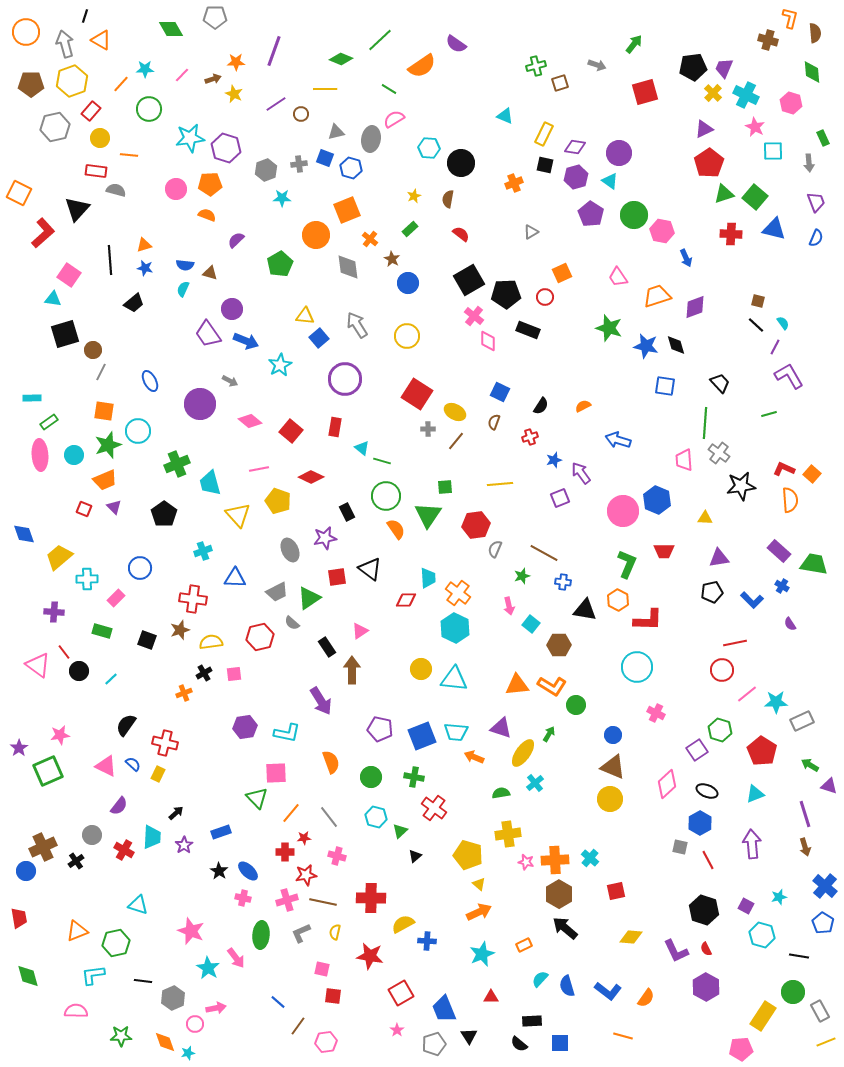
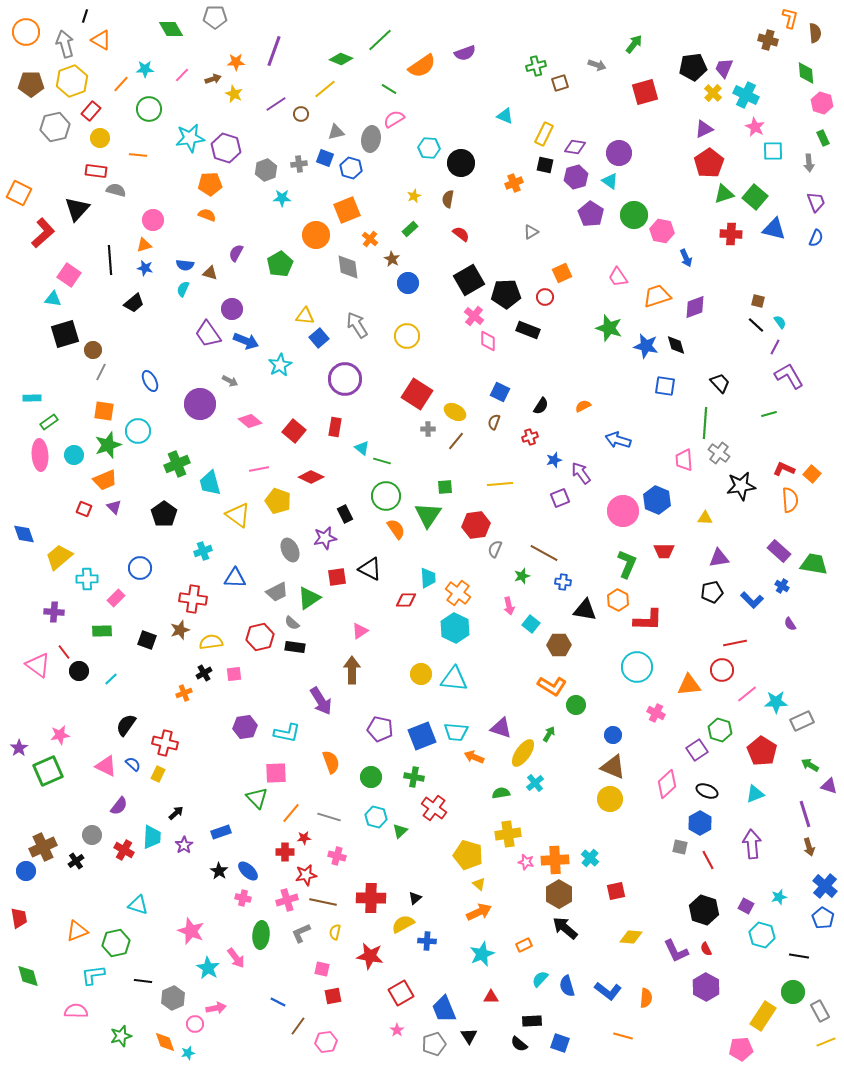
purple semicircle at (456, 44): moved 9 px right, 9 px down; rotated 55 degrees counterclockwise
green diamond at (812, 72): moved 6 px left, 1 px down
yellow line at (325, 89): rotated 40 degrees counterclockwise
pink hexagon at (791, 103): moved 31 px right
orange line at (129, 155): moved 9 px right
pink circle at (176, 189): moved 23 px left, 31 px down
purple semicircle at (236, 240): moved 13 px down; rotated 18 degrees counterclockwise
cyan semicircle at (783, 323): moved 3 px left, 1 px up
red square at (291, 431): moved 3 px right
black rectangle at (347, 512): moved 2 px left, 2 px down
yellow triangle at (238, 515): rotated 12 degrees counterclockwise
black triangle at (370, 569): rotated 10 degrees counterclockwise
green rectangle at (102, 631): rotated 18 degrees counterclockwise
black rectangle at (327, 647): moved 32 px left; rotated 48 degrees counterclockwise
yellow circle at (421, 669): moved 5 px down
orange triangle at (517, 685): moved 172 px right
gray line at (329, 817): rotated 35 degrees counterclockwise
brown arrow at (805, 847): moved 4 px right
black triangle at (415, 856): moved 42 px down
blue pentagon at (823, 923): moved 5 px up
red square at (333, 996): rotated 18 degrees counterclockwise
orange semicircle at (646, 998): rotated 30 degrees counterclockwise
blue line at (278, 1002): rotated 14 degrees counterclockwise
green star at (121, 1036): rotated 15 degrees counterclockwise
blue square at (560, 1043): rotated 18 degrees clockwise
